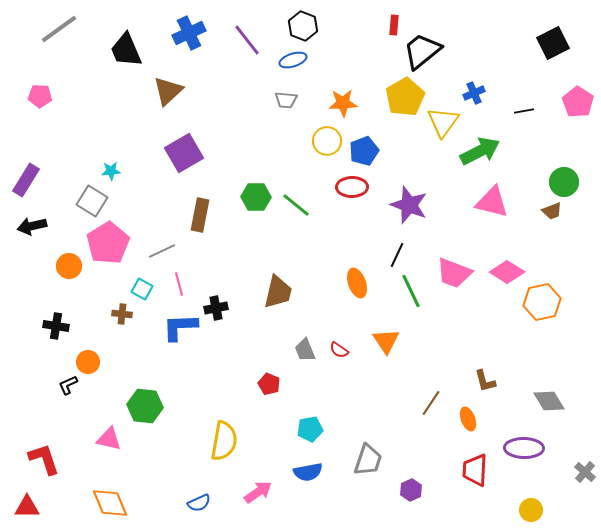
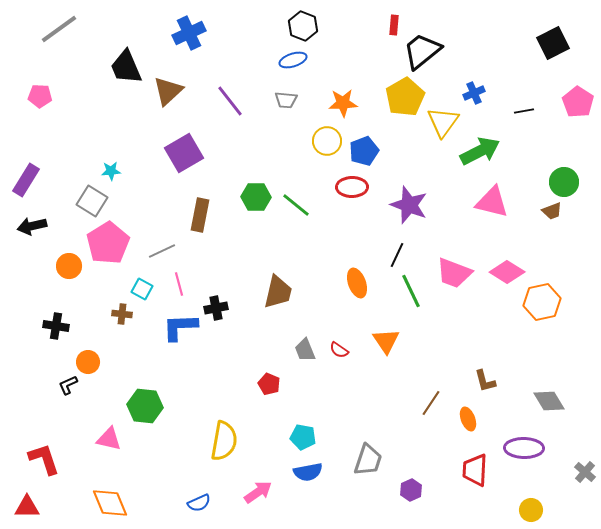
purple line at (247, 40): moved 17 px left, 61 px down
black trapezoid at (126, 50): moved 17 px down
cyan pentagon at (310, 429): moved 7 px left, 8 px down; rotated 20 degrees clockwise
